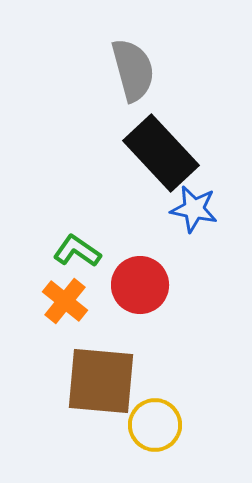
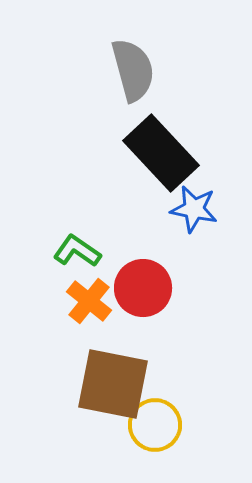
red circle: moved 3 px right, 3 px down
orange cross: moved 24 px right
brown square: moved 12 px right, 3 px down; rotated 6 degrees clockwise
